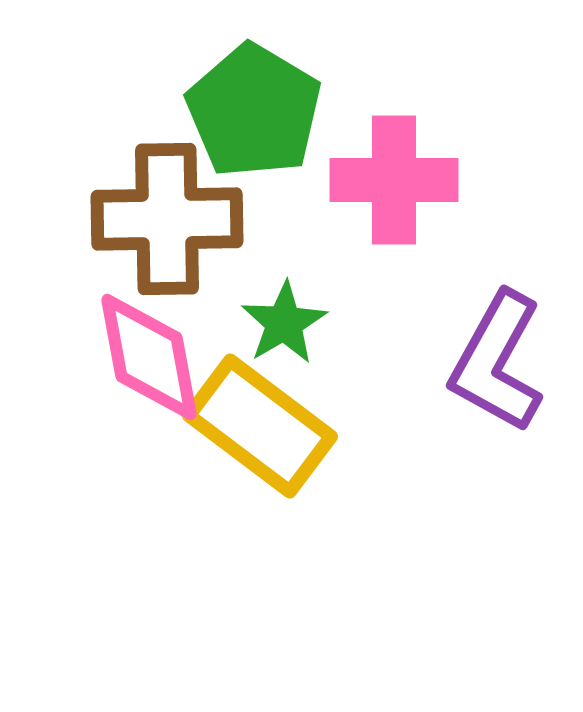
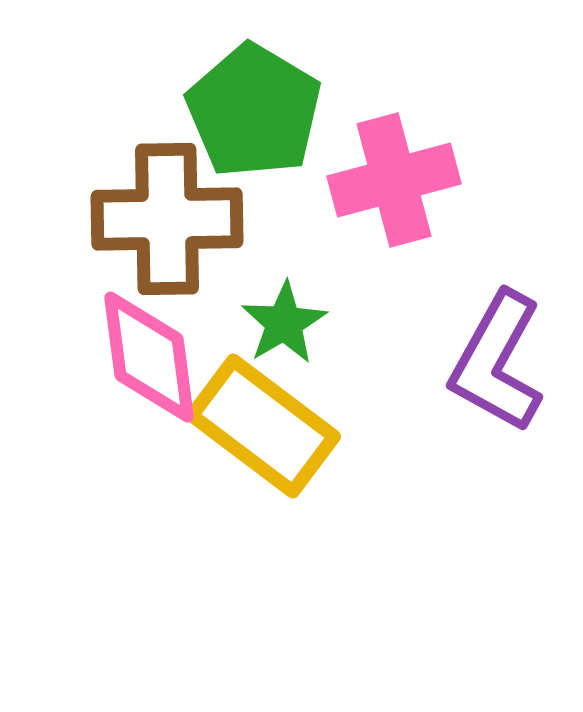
pink cross: rotated 15 degrees counterclockwise
pink diamond: rotated 3 degrees clockwise
yellow rectangle: moved 3 px right
